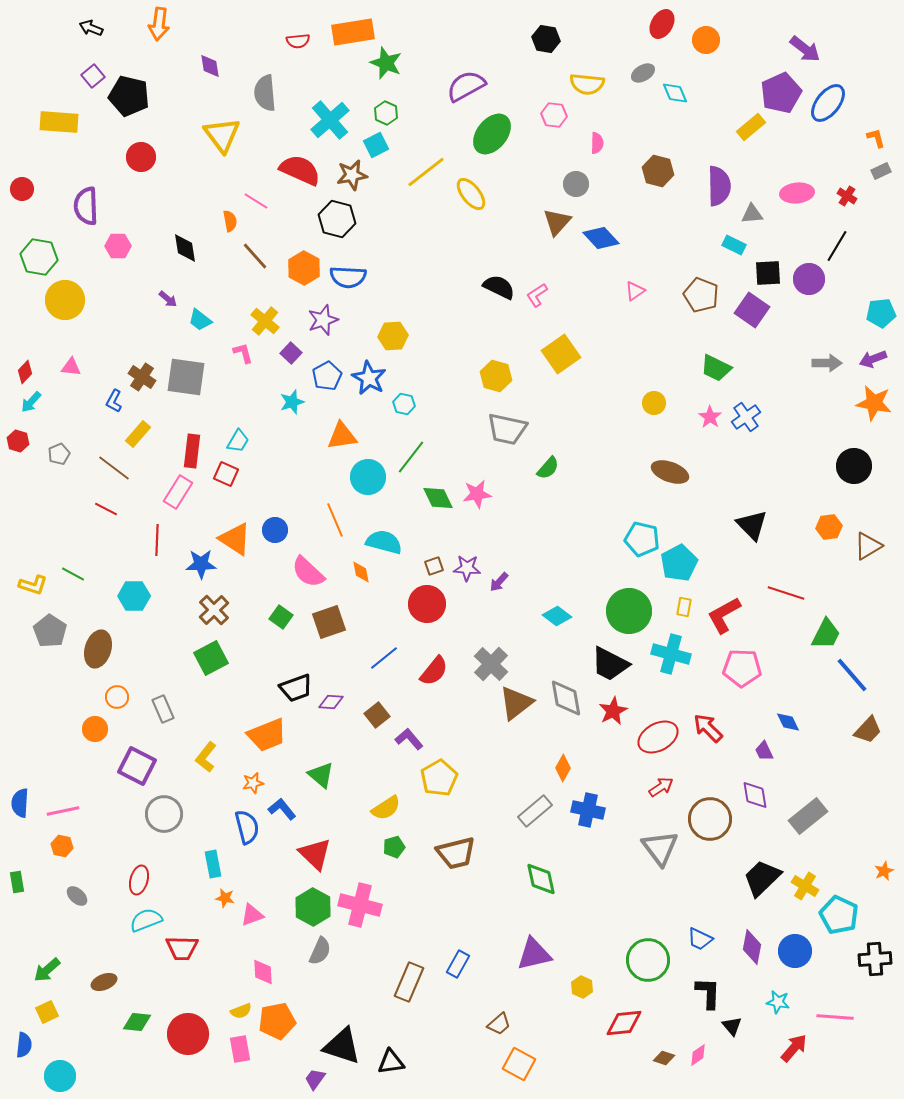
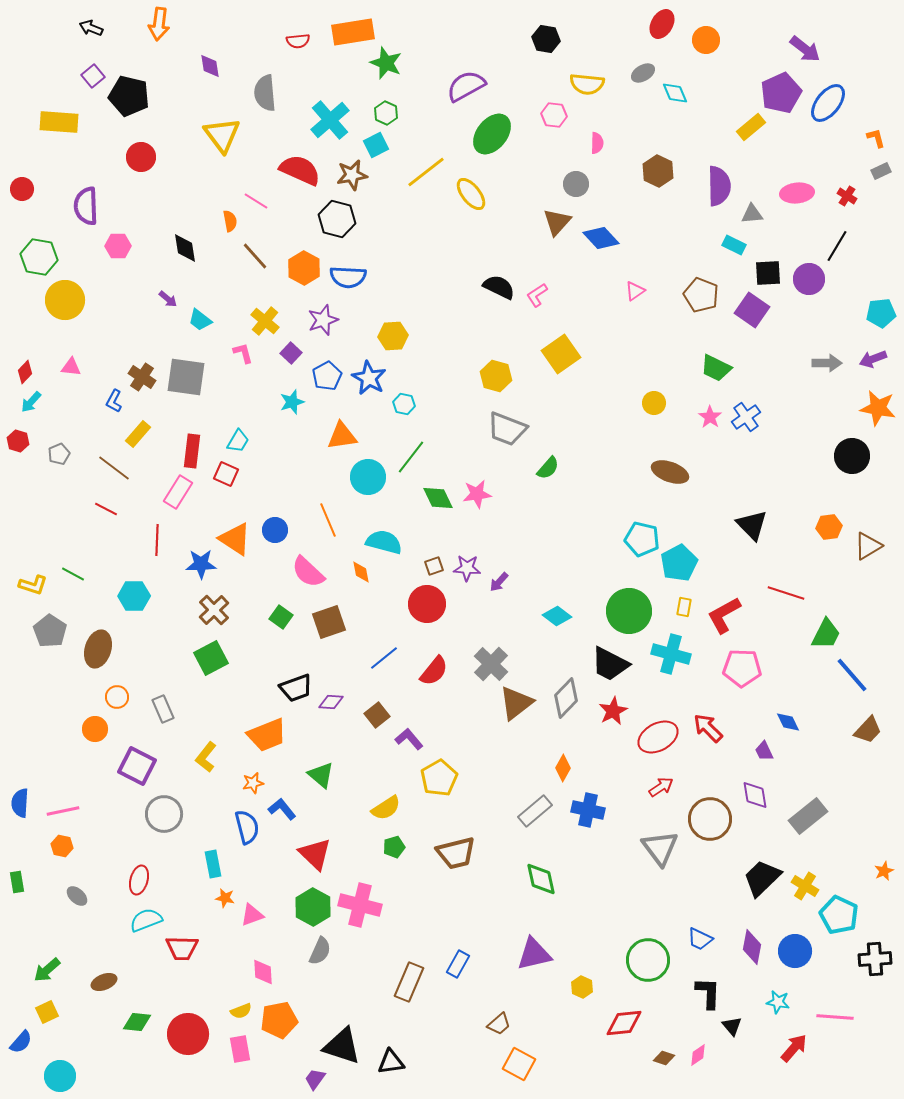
brown hexagon at (658, 171): rotated 12 degrees clockwise
orange star at (874, 403): moved 4 px right, 5 px down
gray trapezoid at (507, 429): rotated 9 degrees clockwise
black circle at (854, 466): moved 2 px left, 10 px up
orange line at (335, 520): moved 7 px left
gray diamond at (566, 698): rotated 54 degrees clockwise
orange pentagon at (277, 1021): moved 2 px right, 1 px up
blue semicircle at (24, 1045): moved 3 px left, 3 px up; rotated 35 degrees clockwise
